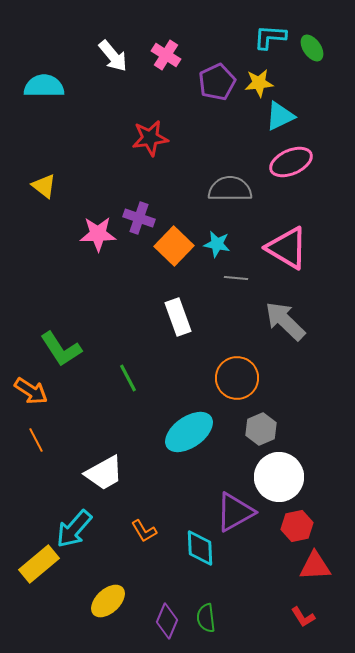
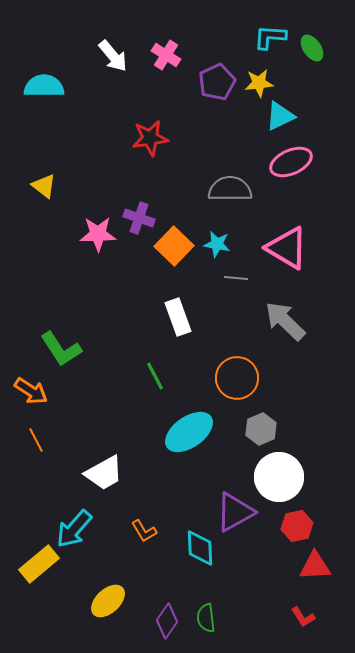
green line: moved 27 px right, 2 px up
purple diamond: rotated 12 degrees clockwise
